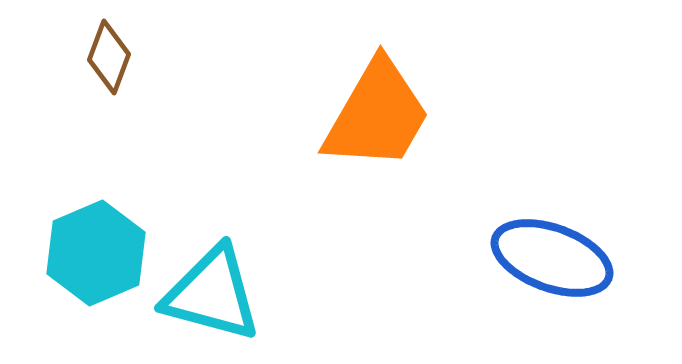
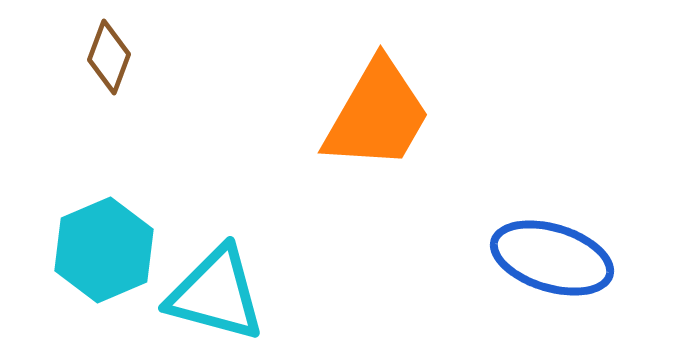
cyan hexagon: moved 8 px right, 3 px up
blue ellipse: rotated 3 degrees counterclockwise
cyan triangle: moved 4 px right
